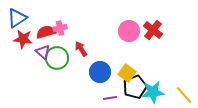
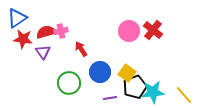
pink cross: moved 1 px right, 3 px down
purple triangle: rotated 14 degrees clockwise
green circle: moved 12 px right, 25 px down
